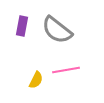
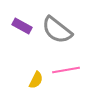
purple rectangle: rotated 72 degrees counterclockwise
